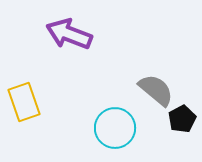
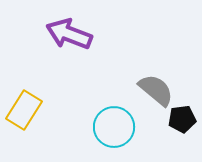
yellow rectangle: moved 8 px down; rotated 51 degrees clockwise
black pentagon: rotated 20 degrees clockwise
cyan circle: moved 1 px left, 1 px up
